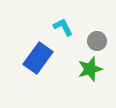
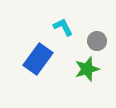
blue rectangle: moved 1 px down
green star: moved 3 px left
